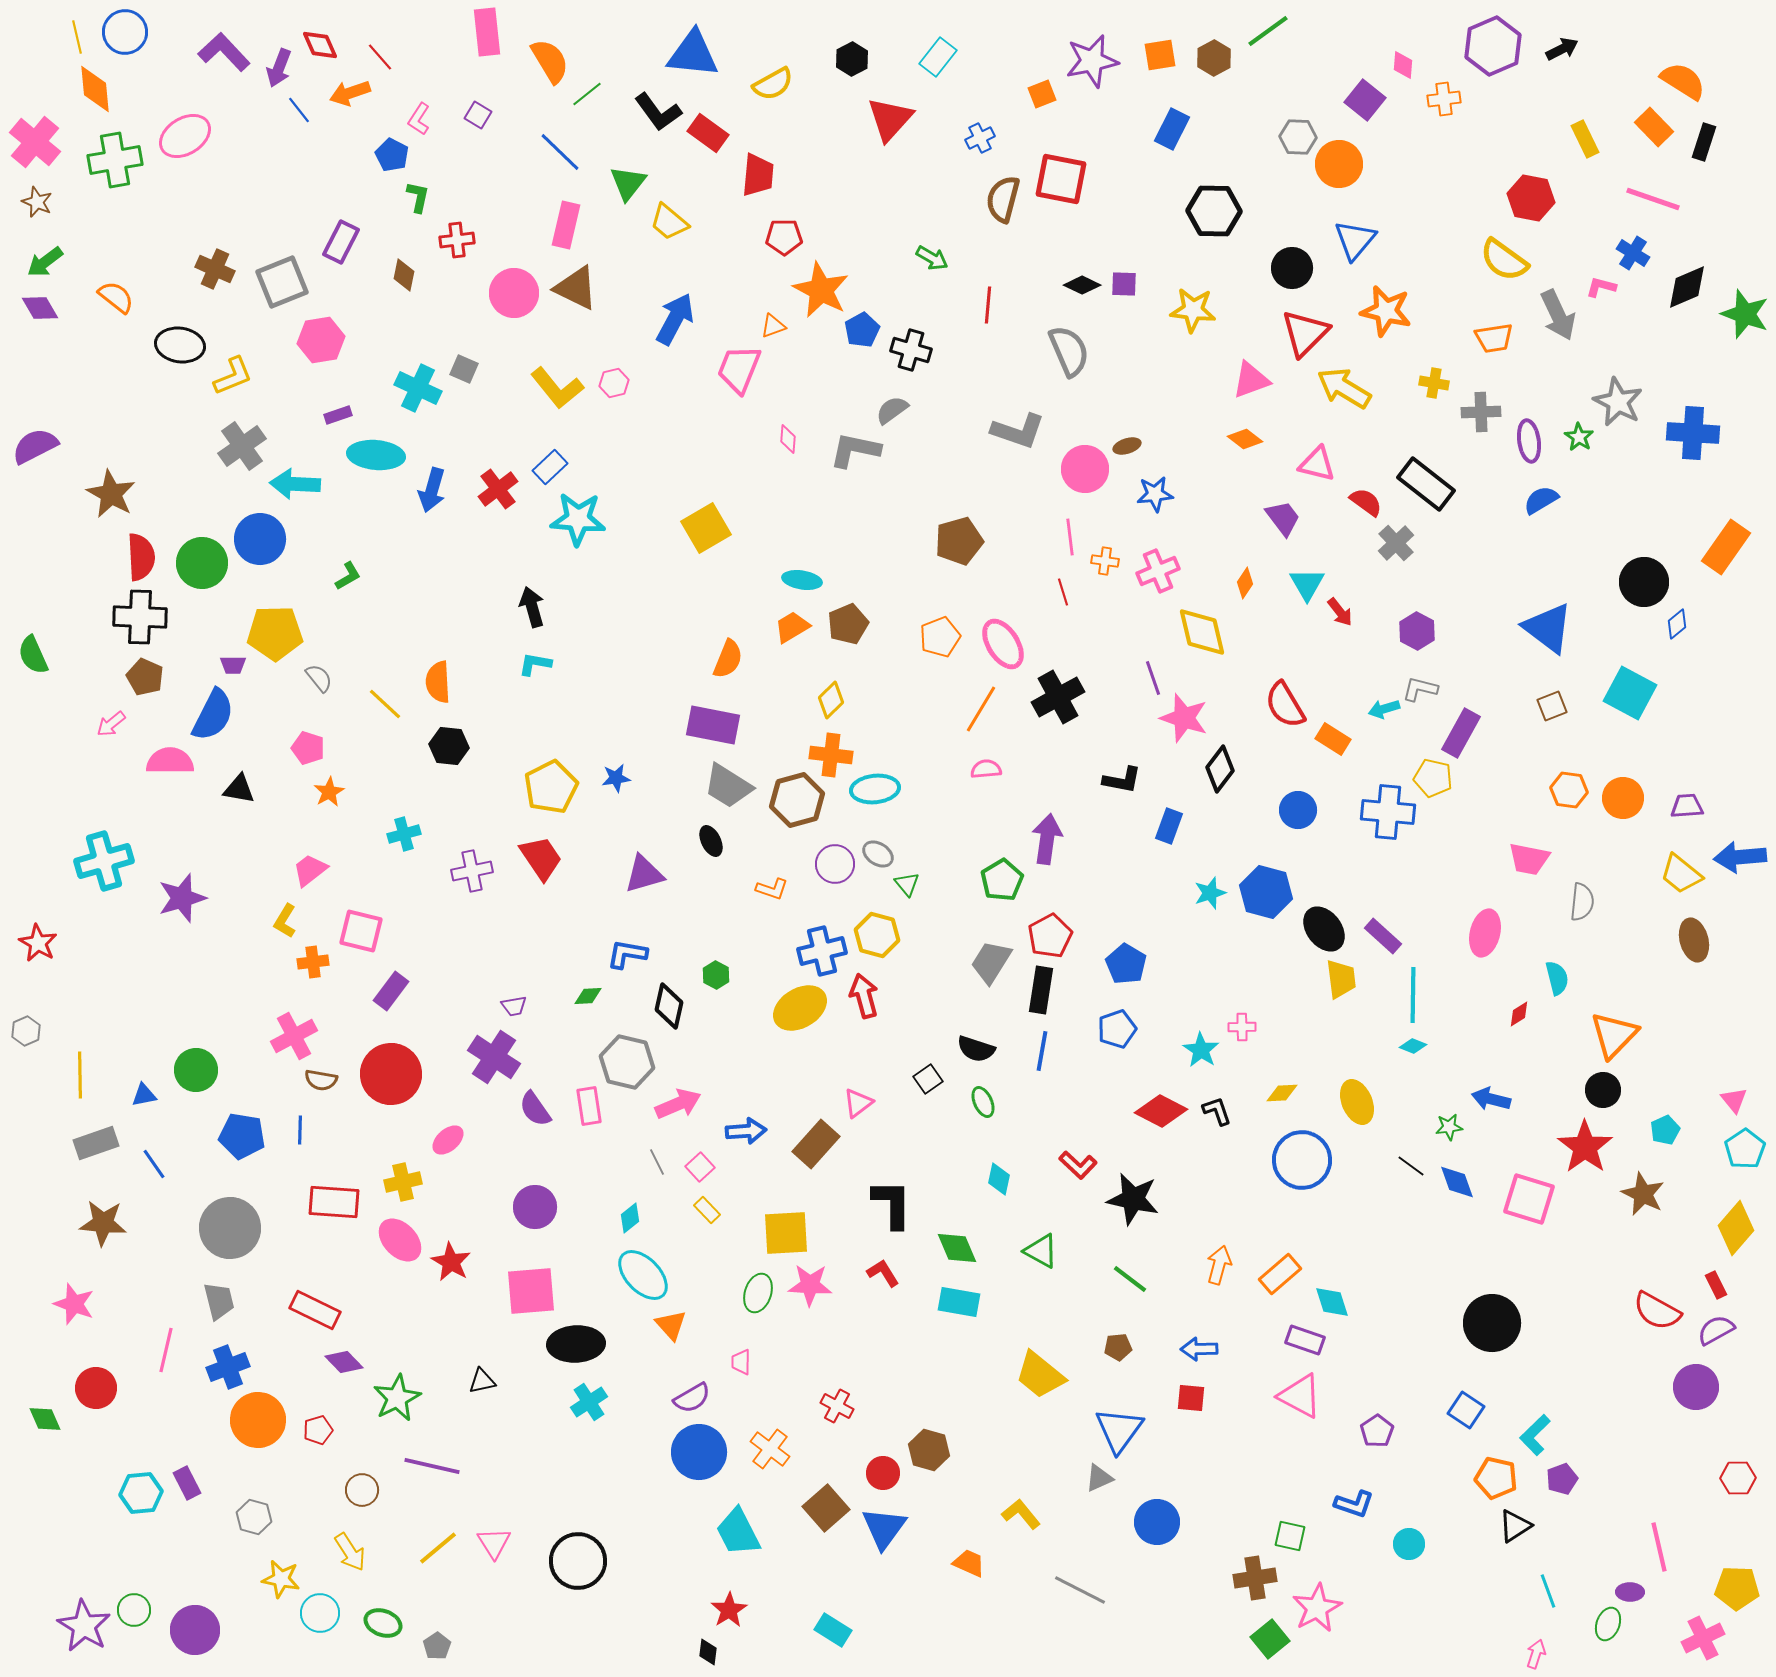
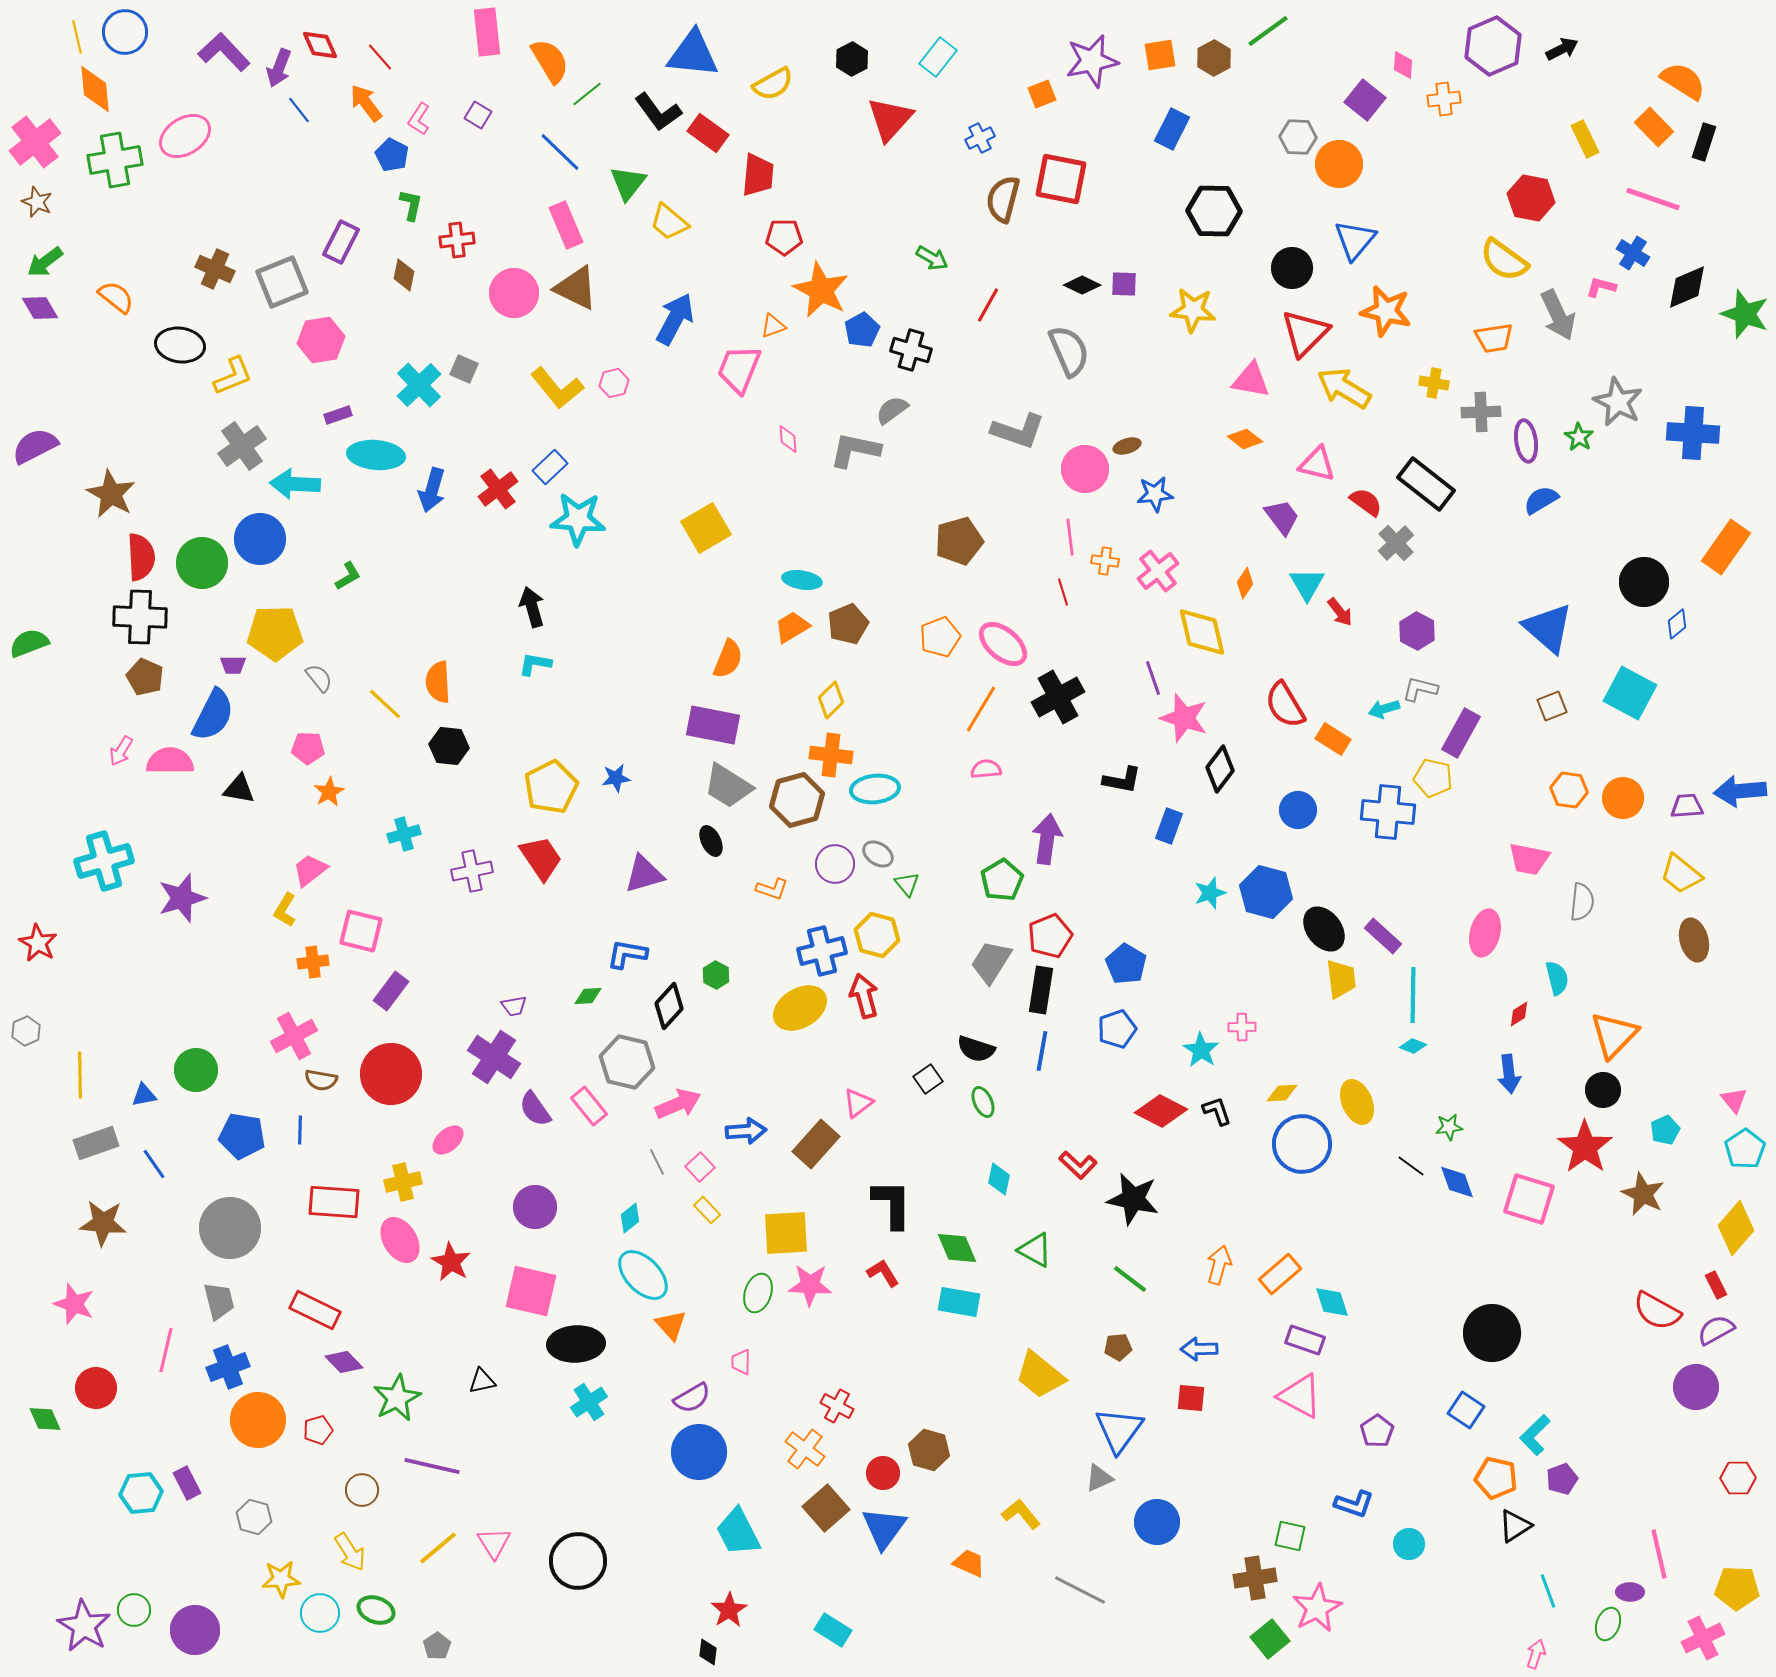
orange arrow at (350, 93): moved 16 px right, 10 px down; rotated 72 degrees clockwise
pink cross at (35, 142): rotated 12 degrees clockwise
green L-shape at (418, 197): moved 7 px left, 8 px down
pink rectangle at (566, 225): rotated 36 degrees counterclockwise
red line at (988, 305): rotated 24 degrees clockwise
pink triangle at (1251, 380): rotated 30 degrees clockwise
cyan cross at (418, 388): moved 1 px right, 3 px up; rotated 21 degrees clockwise
pink diamond at (788, 439): rotated 8 degrees counterclockwise
purple ellipse at (1529, 441): moved 3 px left
purple trapezoid at (1283, 518): moved 1 px left, 1 px up
pink cross at (1158, 571): rotated 15 degrees counterclockwise
blue triangle at (1548, 628): rotated 4 degrees clockwise
pink ellipse at (1003, 644): rotated 18 degrees counterclockwise
green semicircle at (33, 655): moved 4 px left, 12 px up; rotated 93 degrees clockwise
pink arrow at (111, 724): moved 10 px right, 27 px down; rotated 20 degrees counterclockwise
pink pentagon at (308, 748): rotated 16 degrees counterclockwise
blue arrow at (1740, 857): moved 66 px up
yellow L-shape at (285, 921): moved 11 px up
red pentagon at (1050, 936): rotated 6 degrees clockwise
black diamond at (669, 1006): rotated 30 degrees clockwise
blue arrow at (1491, 1099): moved 18 px right, 25 px up; rotated 111 degrees counterclockwise
pink rectangle at (589, 1106): rotated 30 degrees counterclockwise
blue circle at (1302, 1160): moved 16 px up
pink ellipse at (400, 1240): rotated 12 degrees clockwise
green triangle at (1041, 1251): moved 6 px left, 1 px up
pink square at (531, 1291): rotated 18 degrees clockwise
black circle at (1492, 1323): moved 10 px down
orange cross at (770, 1449): moved 35 px right
pink line at (1659, 1547): moved 7 px down
yellow star at (281, 1579): rotated 15 degrees counterclockwise
green ellipse at (383, 1623): moved 7 px left, 13 px up
